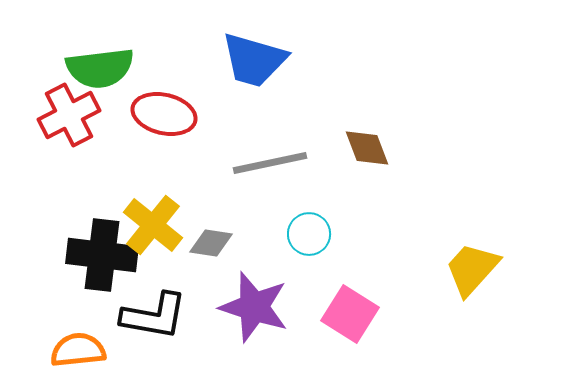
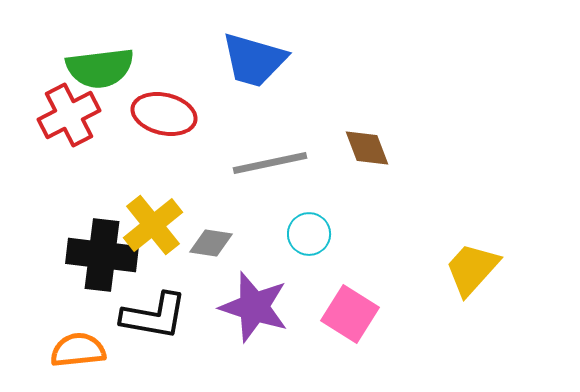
yellow cross: rotated 12 degrees clockwise
